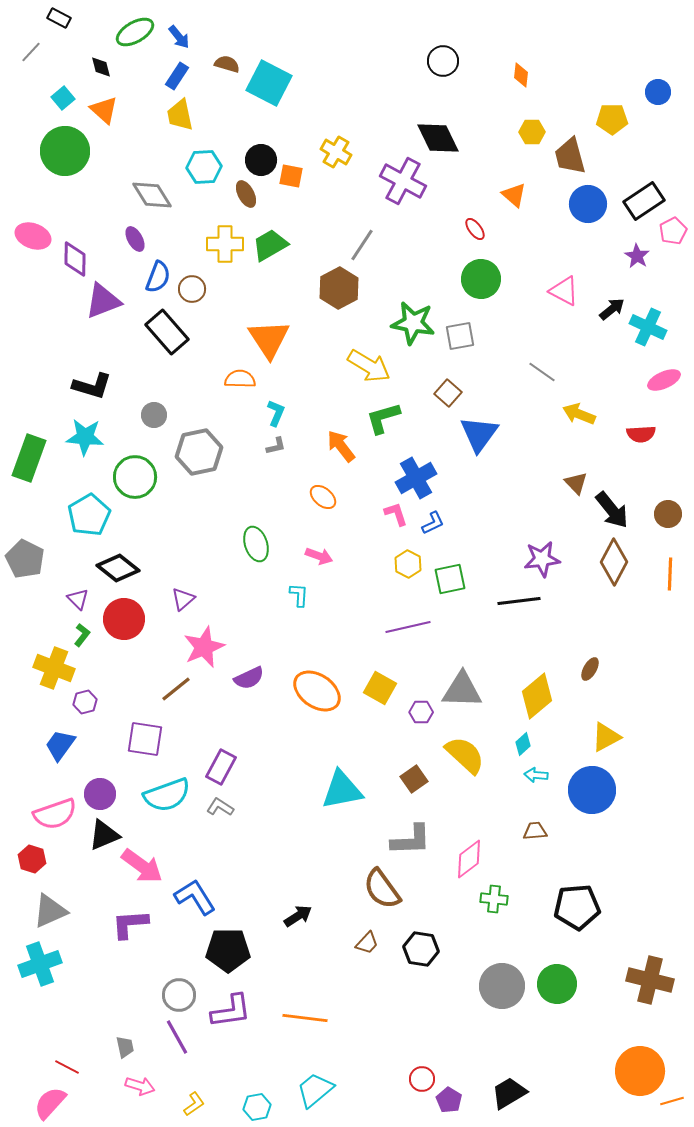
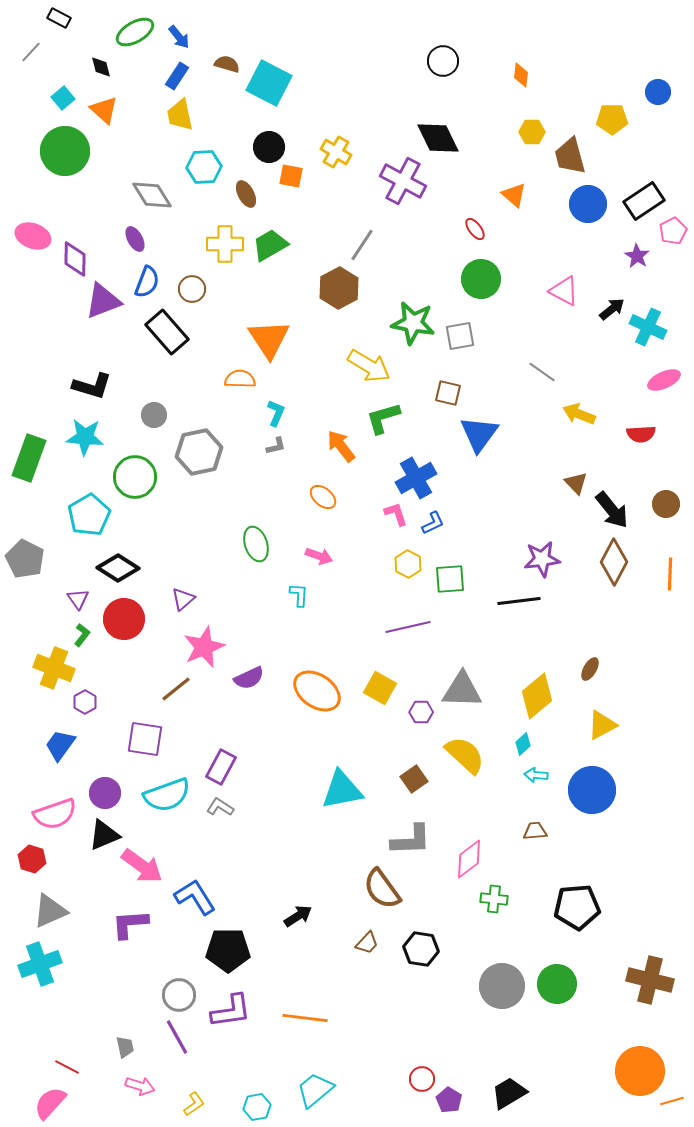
black circle at (261, 160): moved 8 px right, 13 px up
blue semicircle at (158, 277): moved 11 px left, 5 px down
brown square at (448, 393): rotated 28 degrees counterclockwise
brown circle at (668, 514): moved 2 px left, 10 px up
black diamond at (118, 568): rotated 6 degrees counterclockwise
green square at (450, 579): rotated 8 degrees clockwise
purple triangle at (78, 599): rotated 10 degrees clockwise
purple hexagon at (85, 702): rotated 15 degrees counterclockwise
yellow triangle at (606, 737): moved 4 px left, 12 px up
purple circle at (100, 794): moved 5 px right, 1 px up
